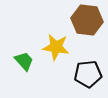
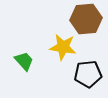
brown hexagon: moved 1 px left, 1 px up; rotated 12 degrees counterclockwise
yellow star: moved 7 px right
